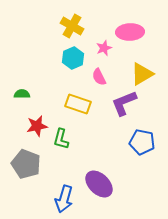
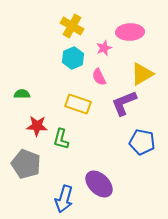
red star: rotated 15 degrees clockwise
